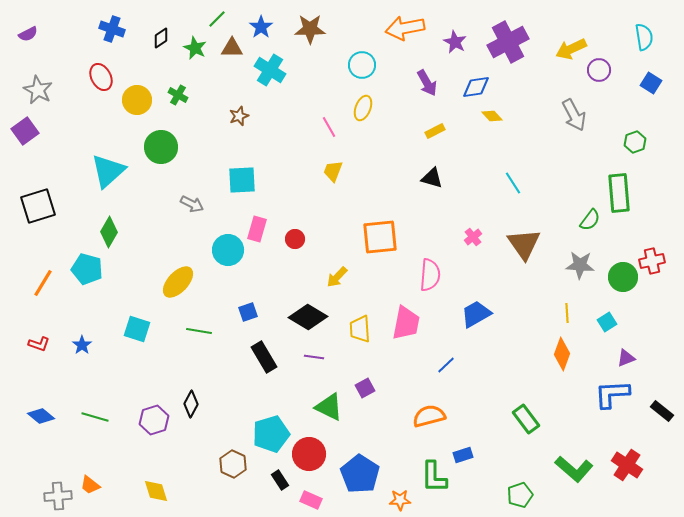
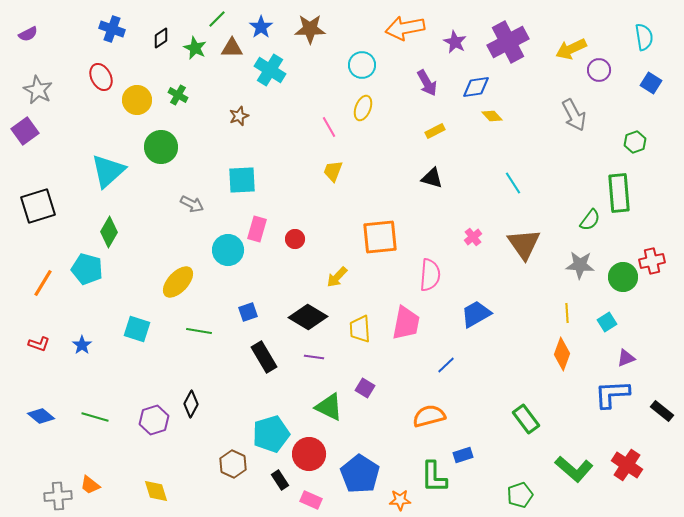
purple square at (365, 388): rotated 30 degrees counterclockwise
